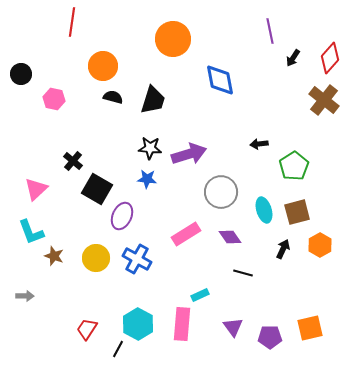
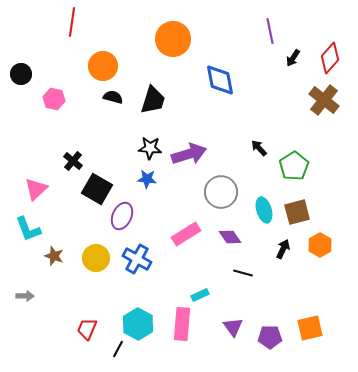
black arrow at (259, 144): moved 4 px down; rotated 54 degrees clockwise
cyan L-shape at (31, 232): moved 3 px left, 3 px up
red trapezoid at (87, 329): rotated 10 degrees counterclockwise
